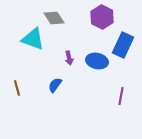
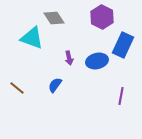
cyan triangle: moved 1 px left, 1 px up
blue ellipse: rotated 25 degrees counterclockwise
brown line: rotated 35 degrees counterclockwise
